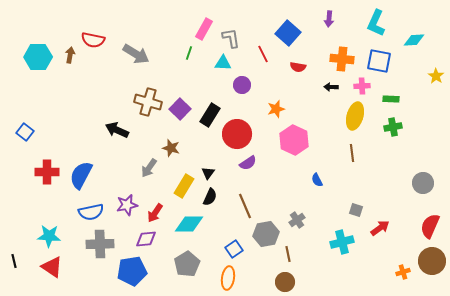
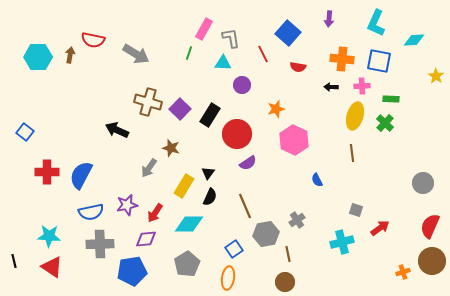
green cross at (393, 127): moved 8 px left, 4 px up; rotated 36 degrees counterclockwise
